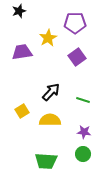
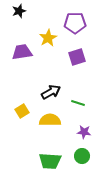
purple square: rotated 18 degrees clockwise
black arrow: rotated 18 degrees clockwise
green line: moved 5 px left, 3 px down
green circle: moved 1 px left, 2 px down
green trapezoid: moved 4 px right
